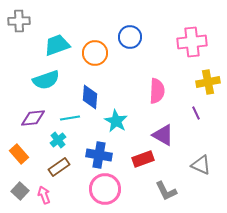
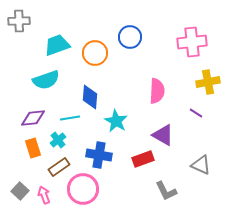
purple line: rotated 32 degrees counterclockwise
orange rectangle: moved 14 px right, 6 px up; rotated 24 degrees clockwise
pink circle: moved 22 px left
